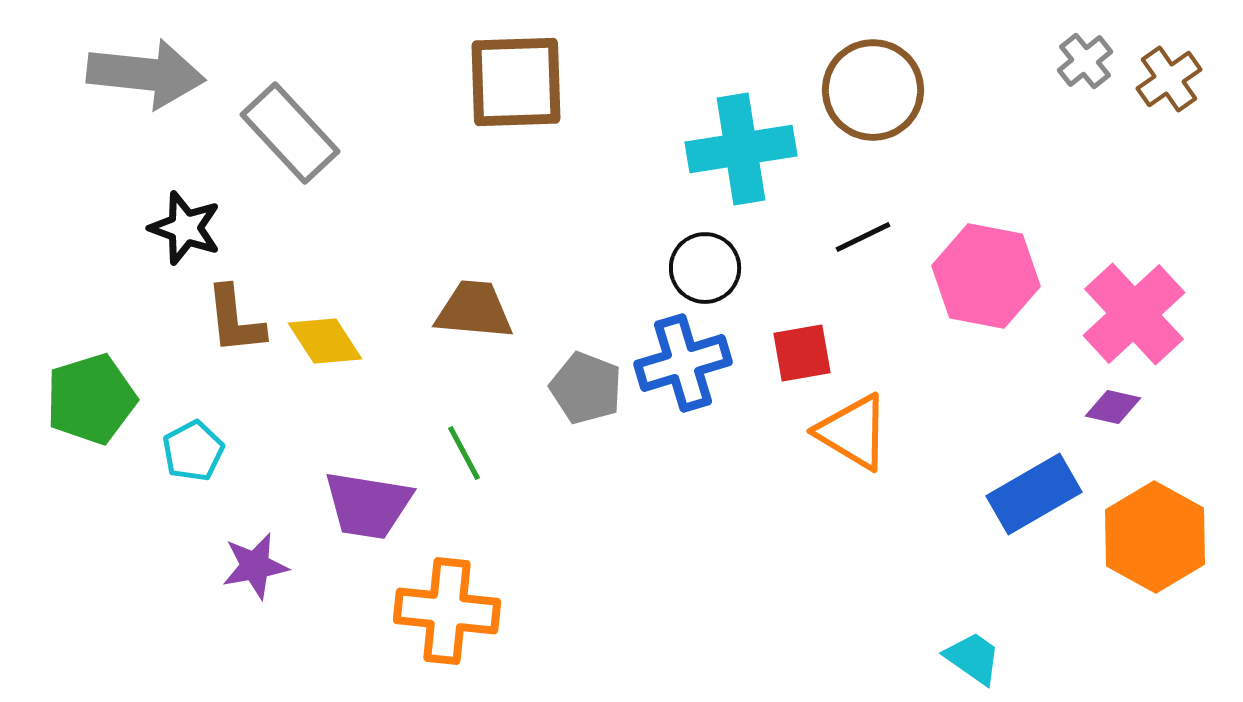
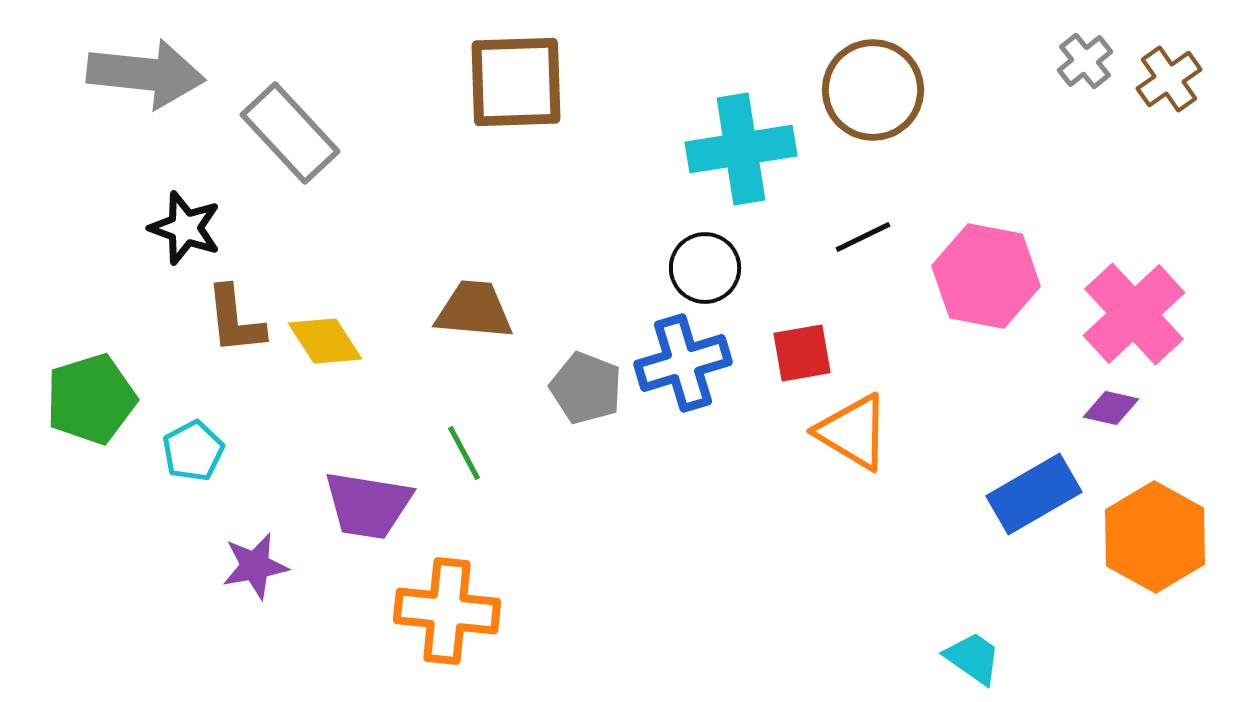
purple diamond: moved 2 px left, 1 px down
